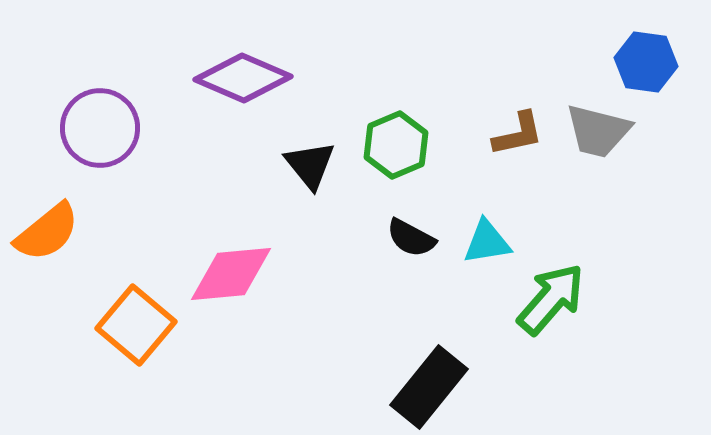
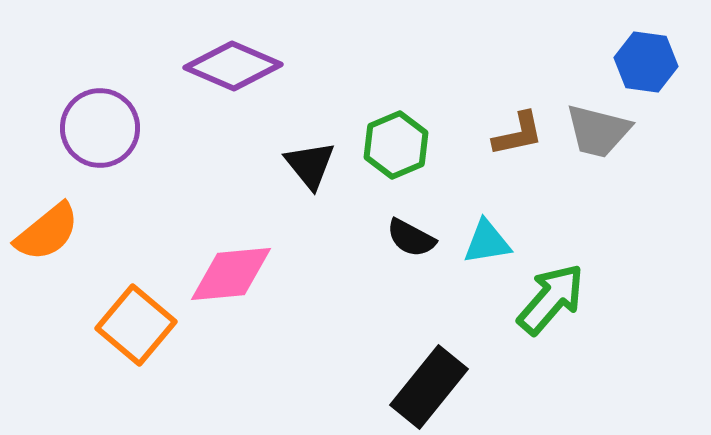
purple diamond: moved 10 px left, 12 px up
